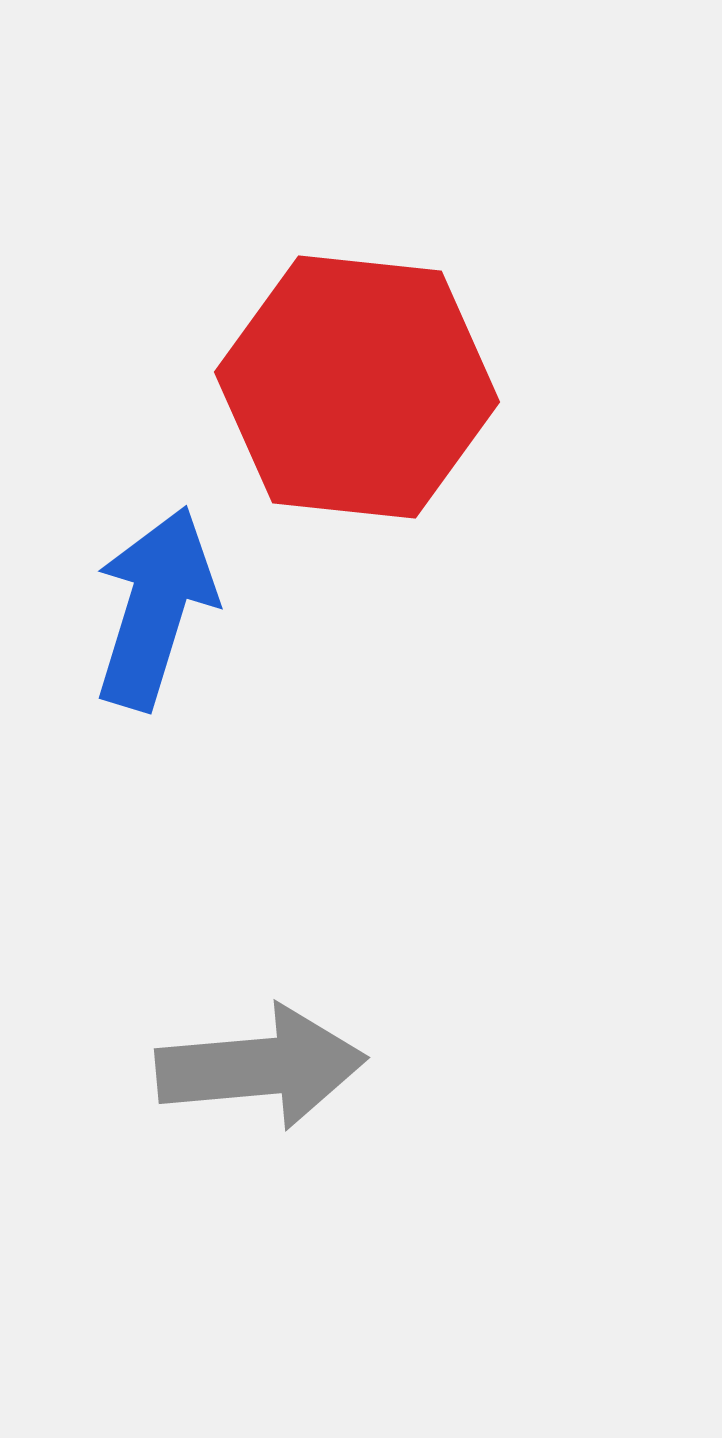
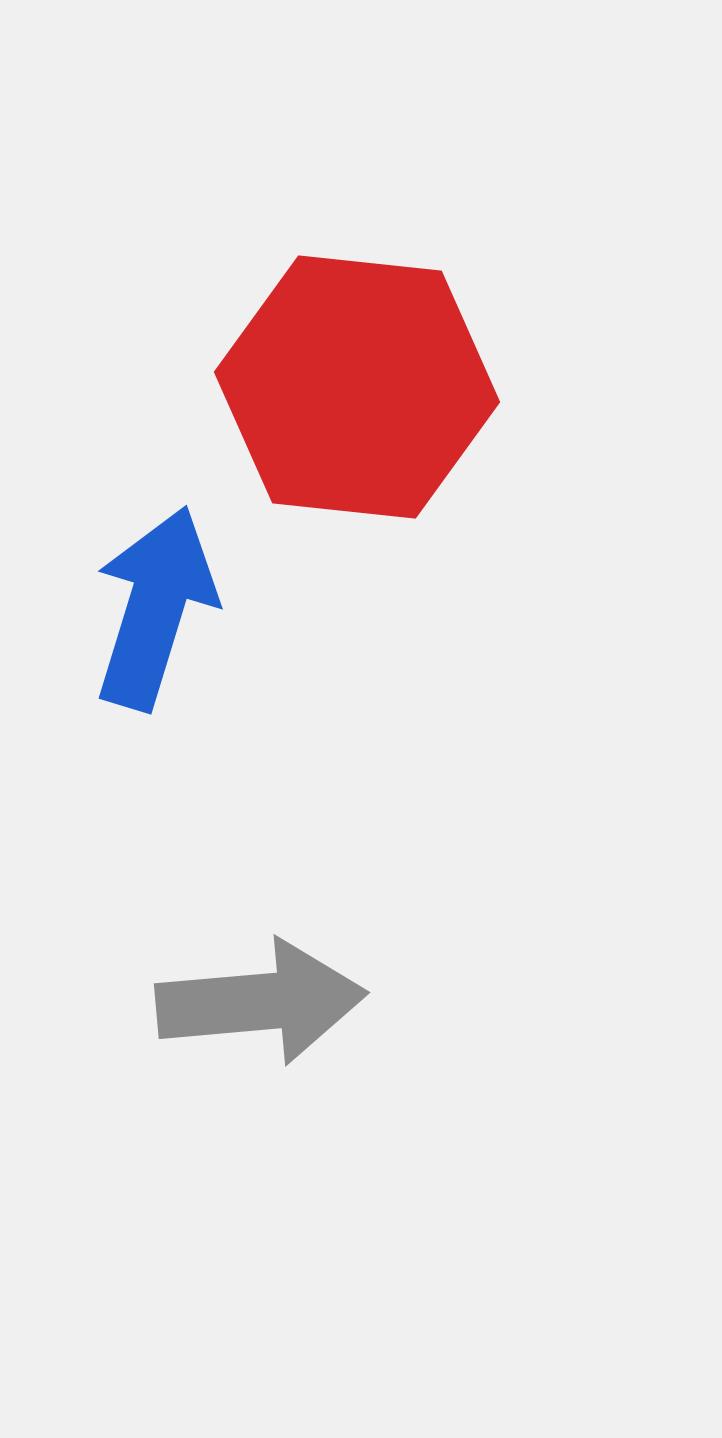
gray arrow: moved 65 px up
